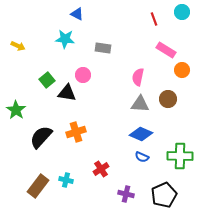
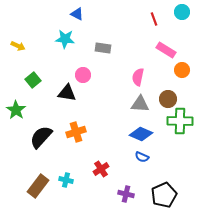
green square: moved 14 px left
green cross: moved 35 px up
